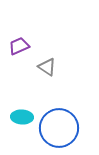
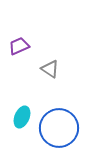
gray triangle: moved 3 px right, 2 px down
cyan ellipse: rotated 70 degrees counterclockwise
